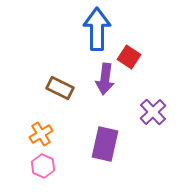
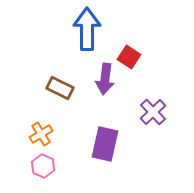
blue arrow: moved 10 px left
